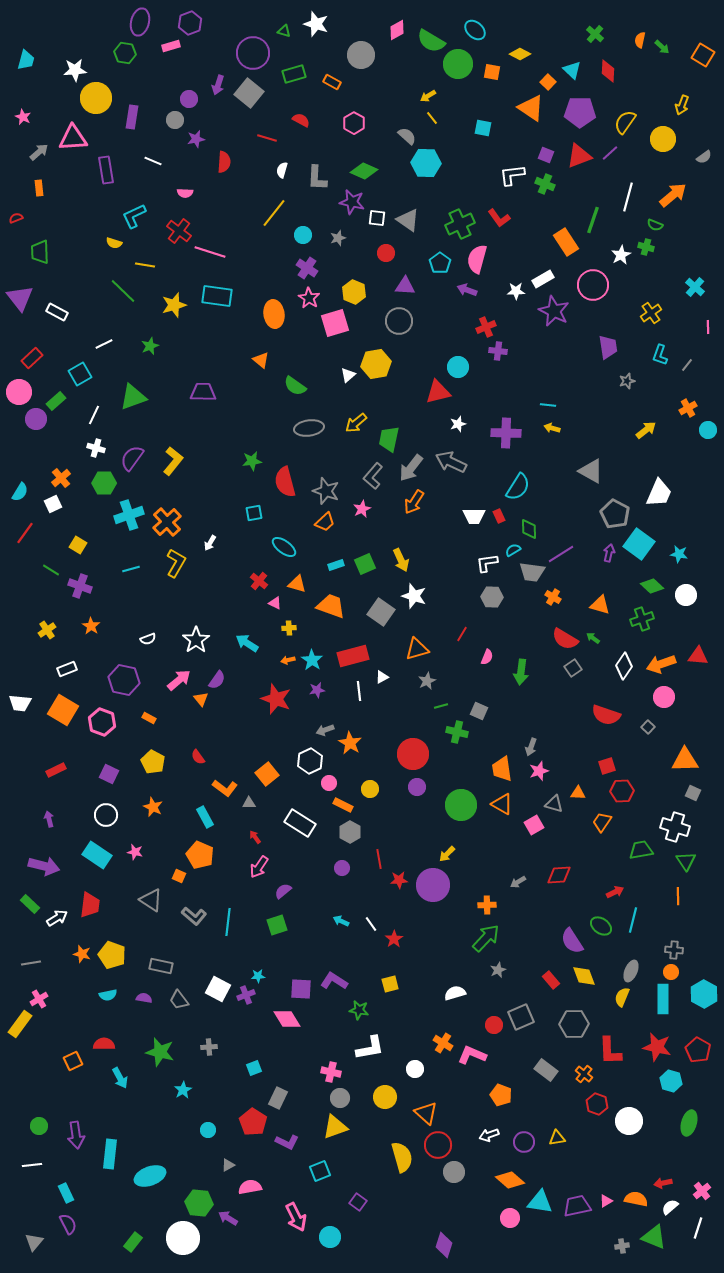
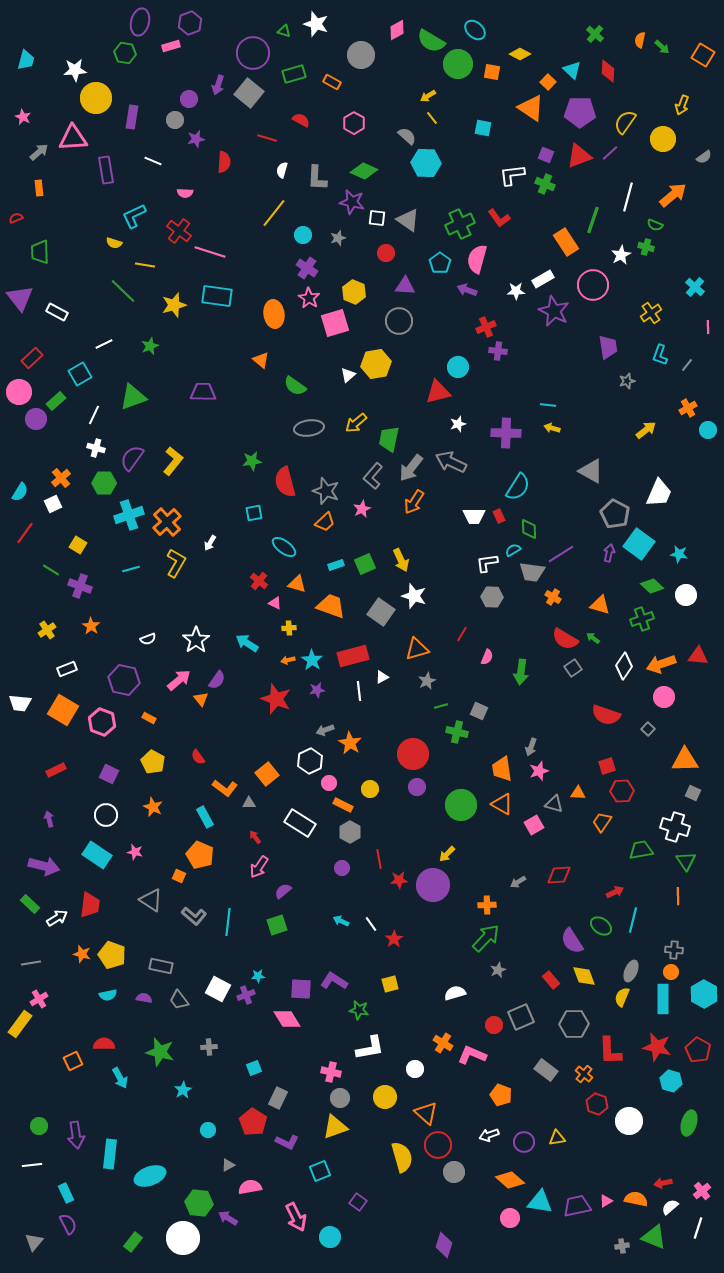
gray square at (648, 727): moved 2 px down
